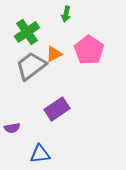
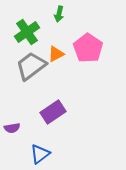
green arrow: moved 7 px left
pink pentagon: moved 1 px left, 2 px up
orange triangle: moved 2 px right
purple rectangle: moved 4 px left, 3 px down
blue triangle: rotated 30 degrees counterclockwise
